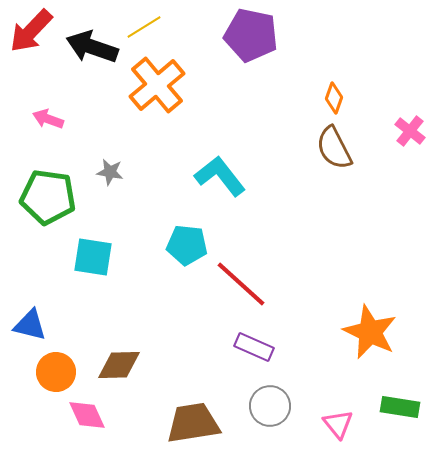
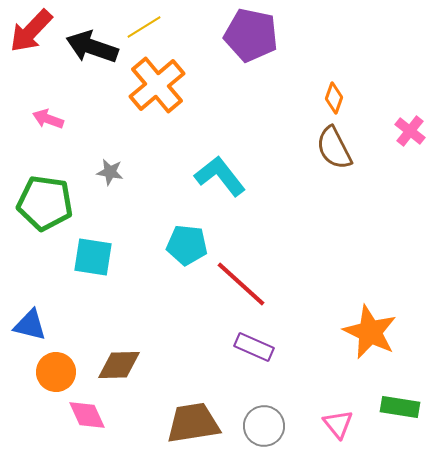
green pentagon: moved 3 px left, 6 px down
gray circle: moved 6 px left, 20 px down
